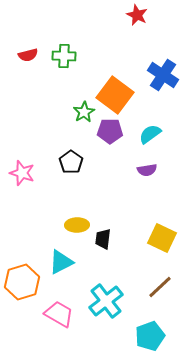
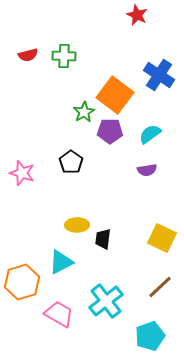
blue cross: moved 4 px left
